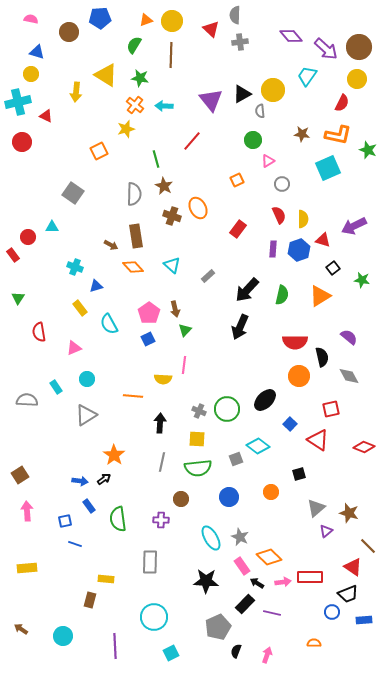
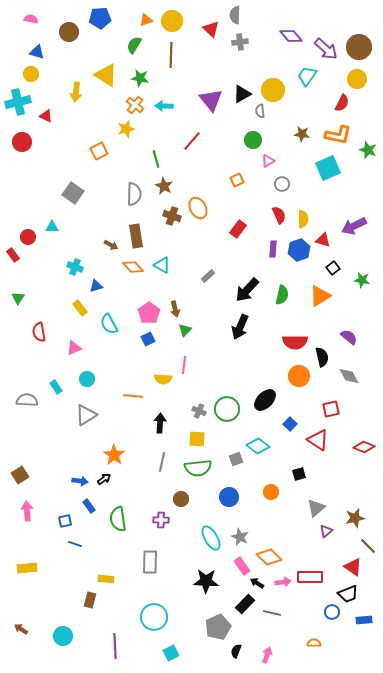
cyan triangle at (172, 265): moved 10 px left; rotated 12 degrees counterclockwise
brown star at (349, 513): moved 6 px right, 5 px down; rotated 30 degrees counterclockwise
